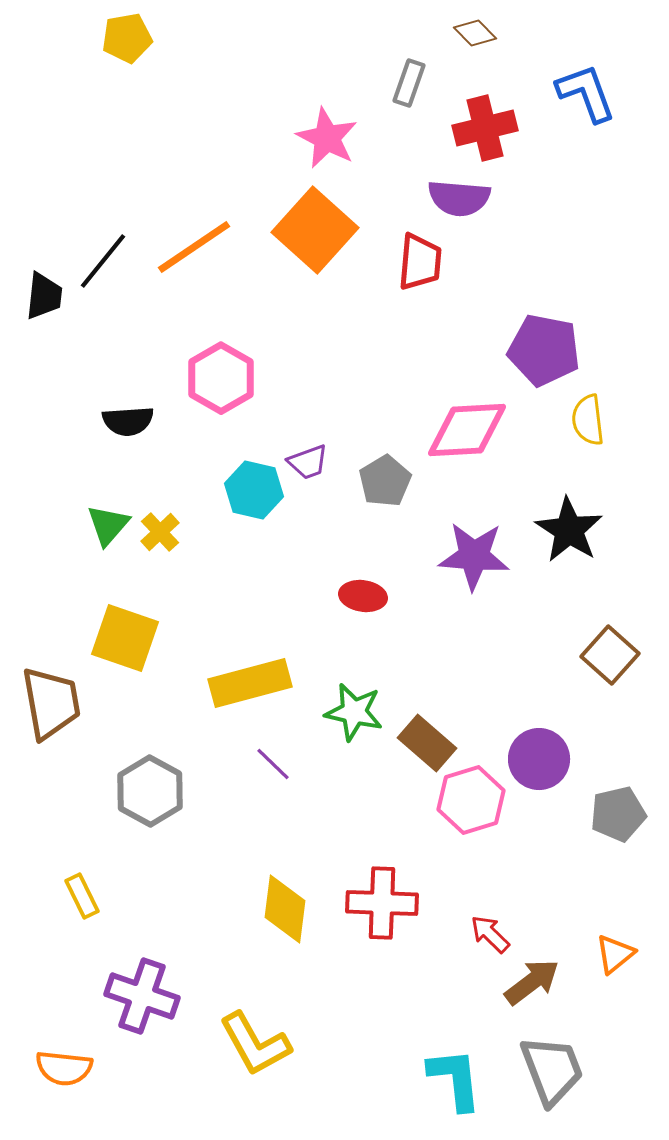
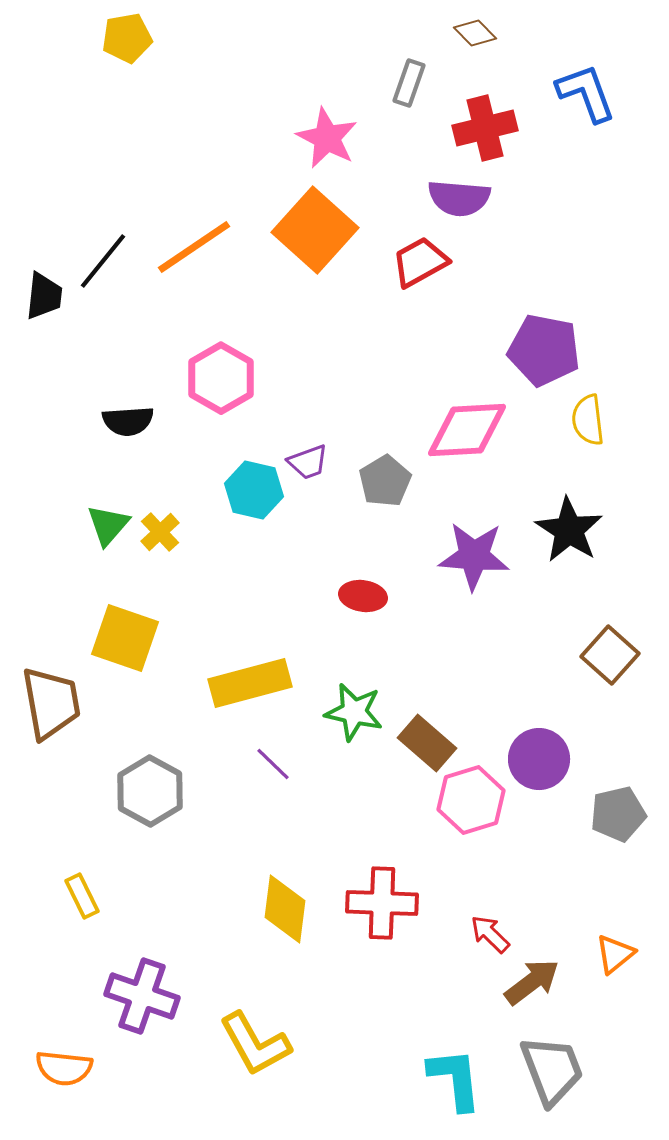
red trapezoid at (420, 262): rotated 124 degrees counterclockwise
